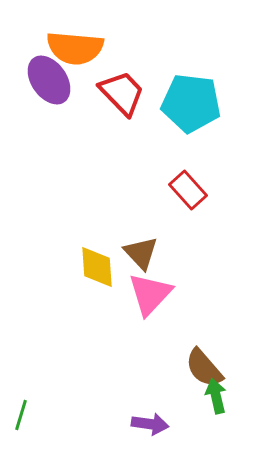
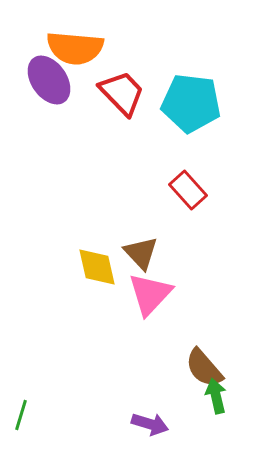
yellow diamond: rotated 9 degrees counterclockwise
purple arrow: rotated 9 degrees clockwise
